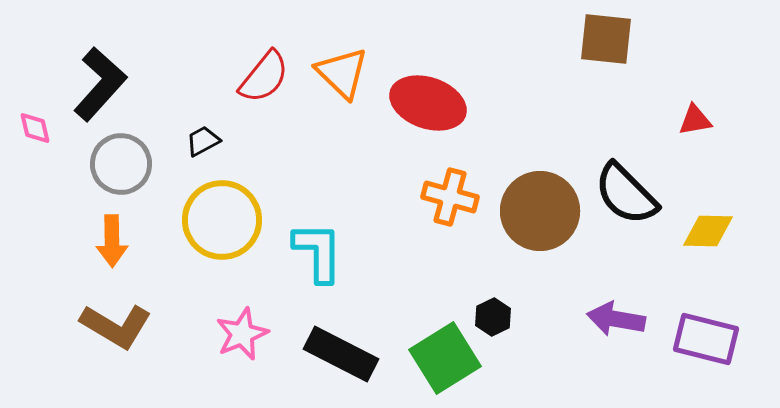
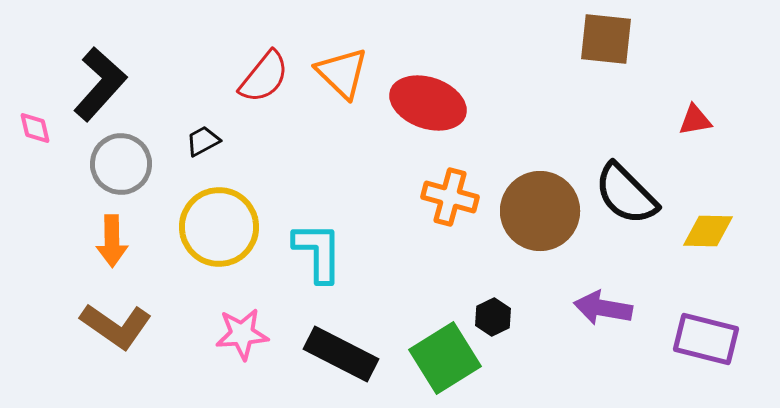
yellow circle: moved 3 px left, 7 px down
purple arrow: moved 13 px left, 11 px up
brown L-shape: rotated 4 degrees clockwise
pink star: rotated 18 degrees clockwise
